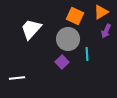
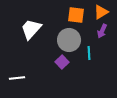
orange square: moved 1 px right, 1 px up; rotated 18 degrees counterclockwise
purple arrow: moved 4 px left
gray circle: moved 1 px right, 1 px down
cyan line: moved 2 px right, 1 px up
